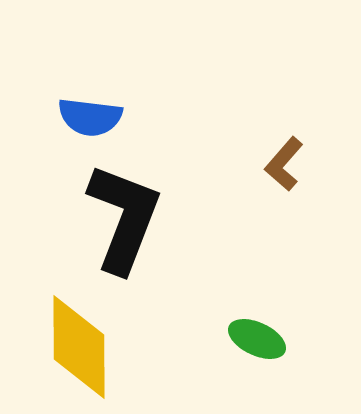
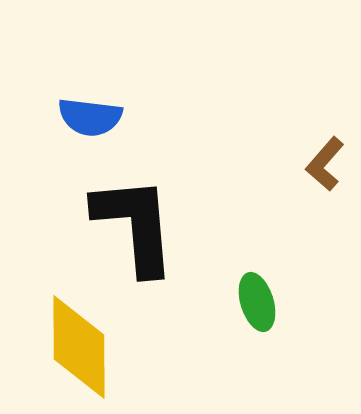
brown L-shape: moved 41 px right
black L-shape: moved 11 px right, 7 px down; rotated 26 degrees counterclockwise
green ellipse: moved 37 px up; rotated 48 degrees clockwise
